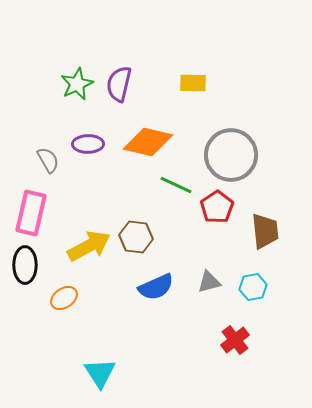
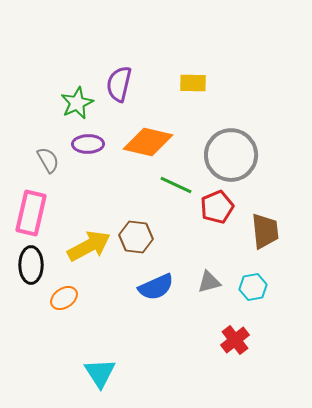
green star: moved 19 px down
red pentagon: rotated 12 degrees clockwise
black ellipse: moved 6 px right
